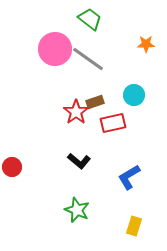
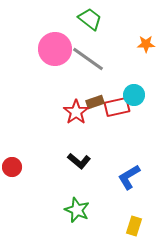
red rectangle: moved 4 px right, 16 px up
